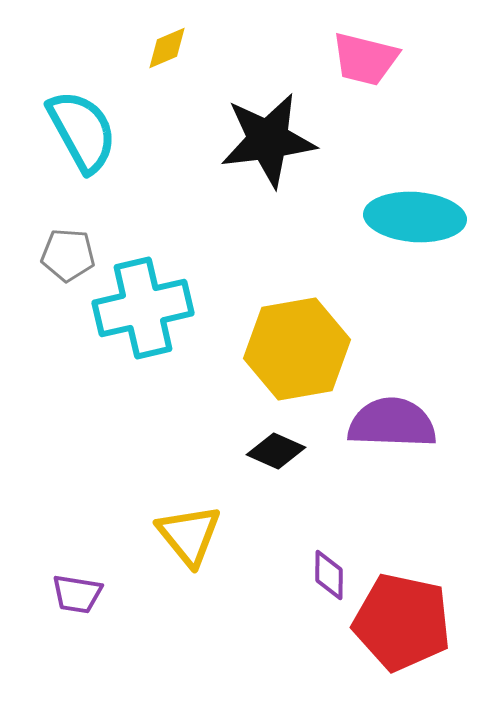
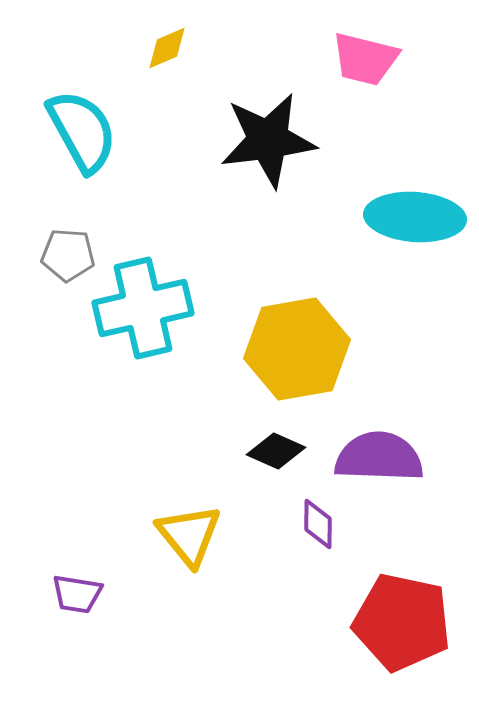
purple semicircle: moved 13 px left, 34 px down
purple diamond: moved 11 px left, 51 px up
